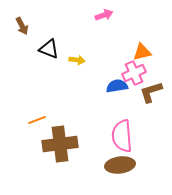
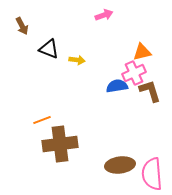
brown L-shape: moved 1 px left, 1 px up; rotated 90 degrees clockwise
orange line: moved 5 px right
pink semicircle: moved 30 px right, 38 px down
